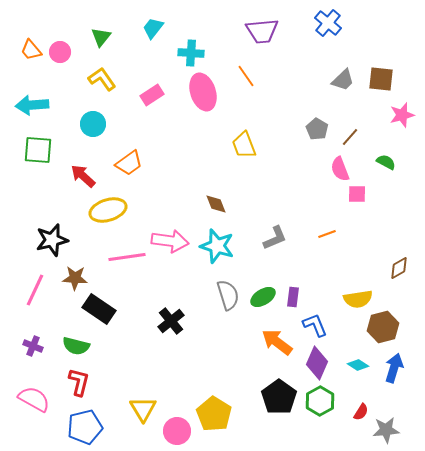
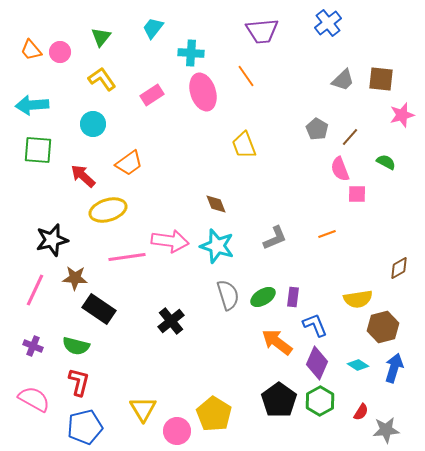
blue cross at (328, 23): rotated 12 degrees clockwise
black pentagon at (279, 397): moved 3 px down
